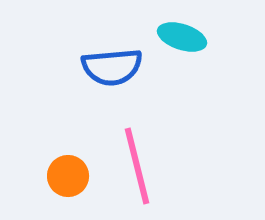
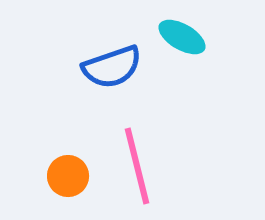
cyan ellipse: rotated 12 degrees clockwise
blue semicircle: rotated 14 degrees counterclockwise
